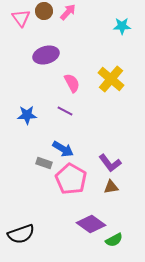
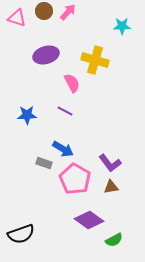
pink triangle: moved 4 px left; rotated 36 degrees counterclockwise
yellow cross: moved 16 px left, 19 px up; rotated 24 degrees counterclockwise
pink pentagon: moved 4 px right
purple diamond: moved 2 px left, 4 px up
